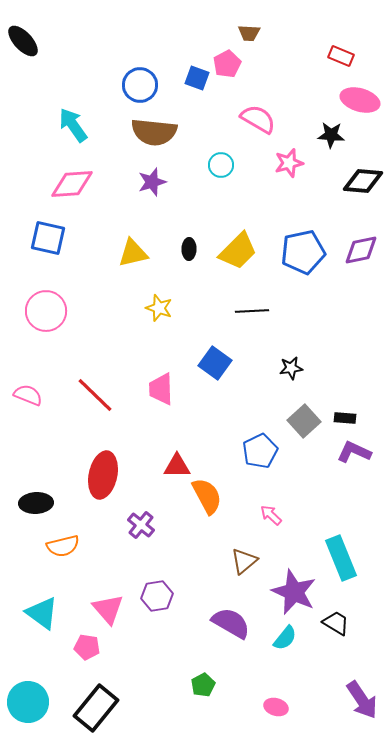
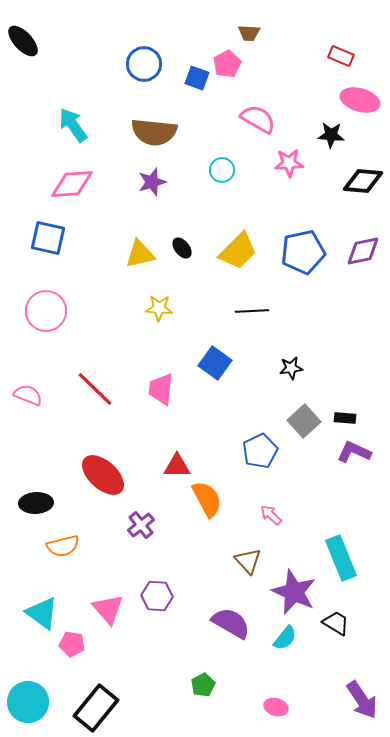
blue circle at (140, 85): moved 4 px right, 21 px up
pink star at (289, 163): rotated 12 degrees clockwise
cyan circle at (221, 165): moved 1 px right, 5 px down
black ellipse at (189, 249): moved 7 px left, 1 px up; rotated 40 degrees counterclockwise
purple diamond at (361, 250): moved 2 px right, 1 px down
yellow triangle at (133, 253): moved 7 px right, 1 px down
yellow star at (159, 308): rotated 16 degrees counterclockwise
pink trapezoid at (161, 389): rotated 8 degrees clockwise
red line at (95, 395): moved 6 px up
red ellipse at (103, 475): rotated 60 degrees counterclockwise
orange semicircle at (207, 496): moved 3 px down
purple cross at (141, 525): rotated 12 degrees clockwise
brown triangle at (244, 561): moved 4 px right; rotated 32 degrees counterclockwise
purple hexagon at (157, 596): rotated 12 degrees clockwise
pink pentagon at (87, 647): moved 15 px left, 3 px up
